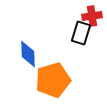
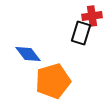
blue diamond: rotated 36 degrees counterclockwise
orange pentagon: moved 1 px down
